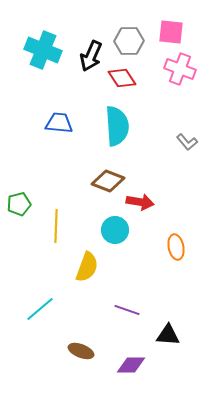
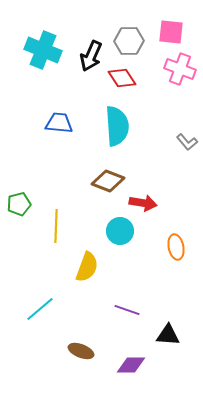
red arrow: moved 3 px right, 1 px down
cyan circle: moved 5 px right, 1 px down
